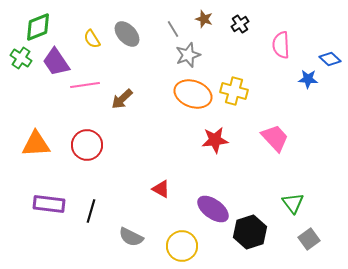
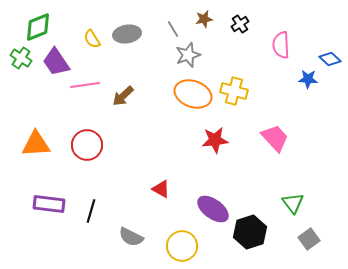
brown star: rotated 30 degrees counterclockwise
gray ellipse: rotated 56 degrees counterclockwise
brown arrow: moved 1 px right, 3 px up
